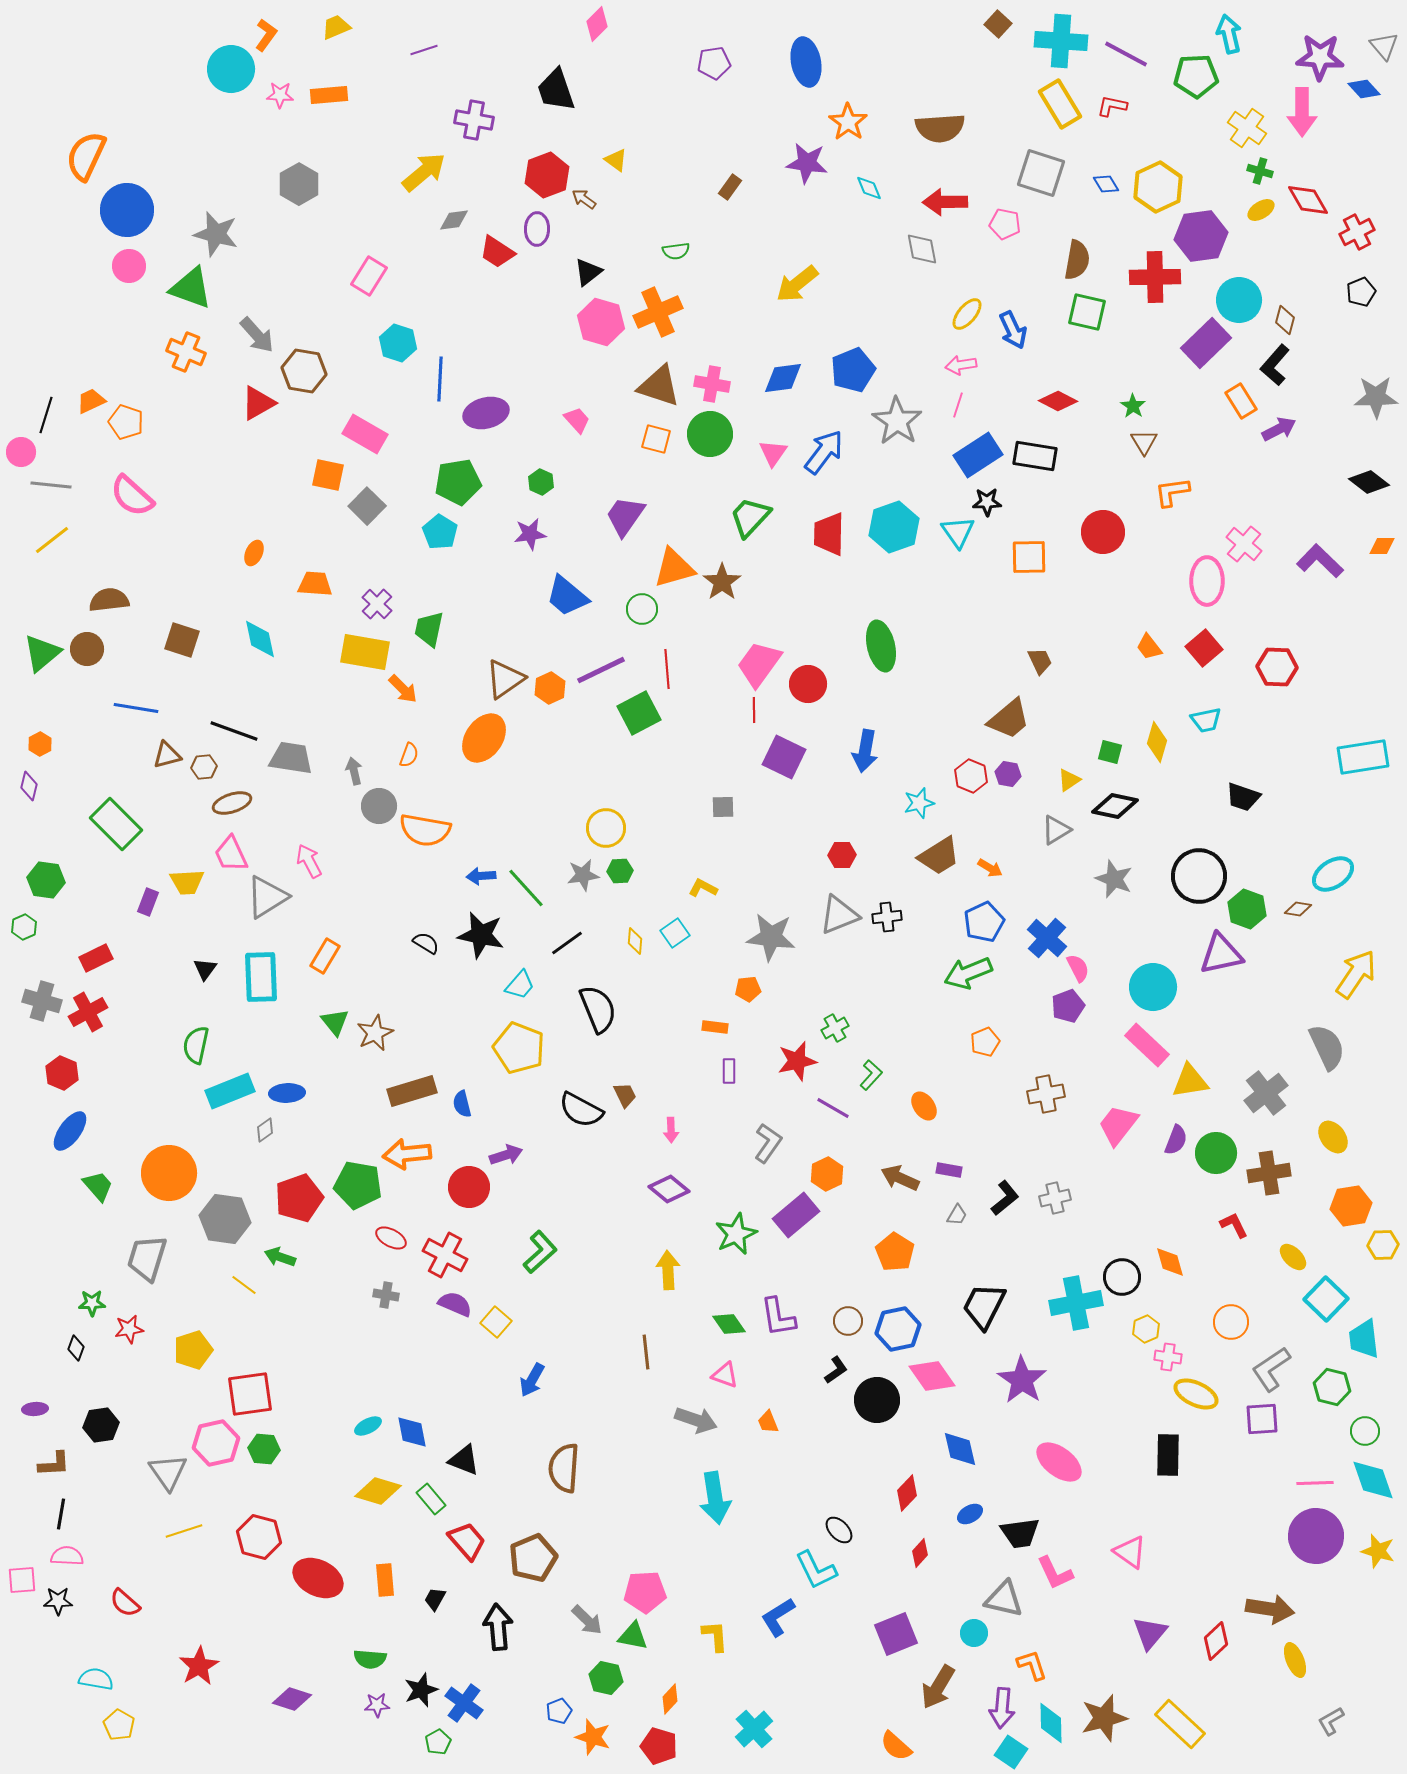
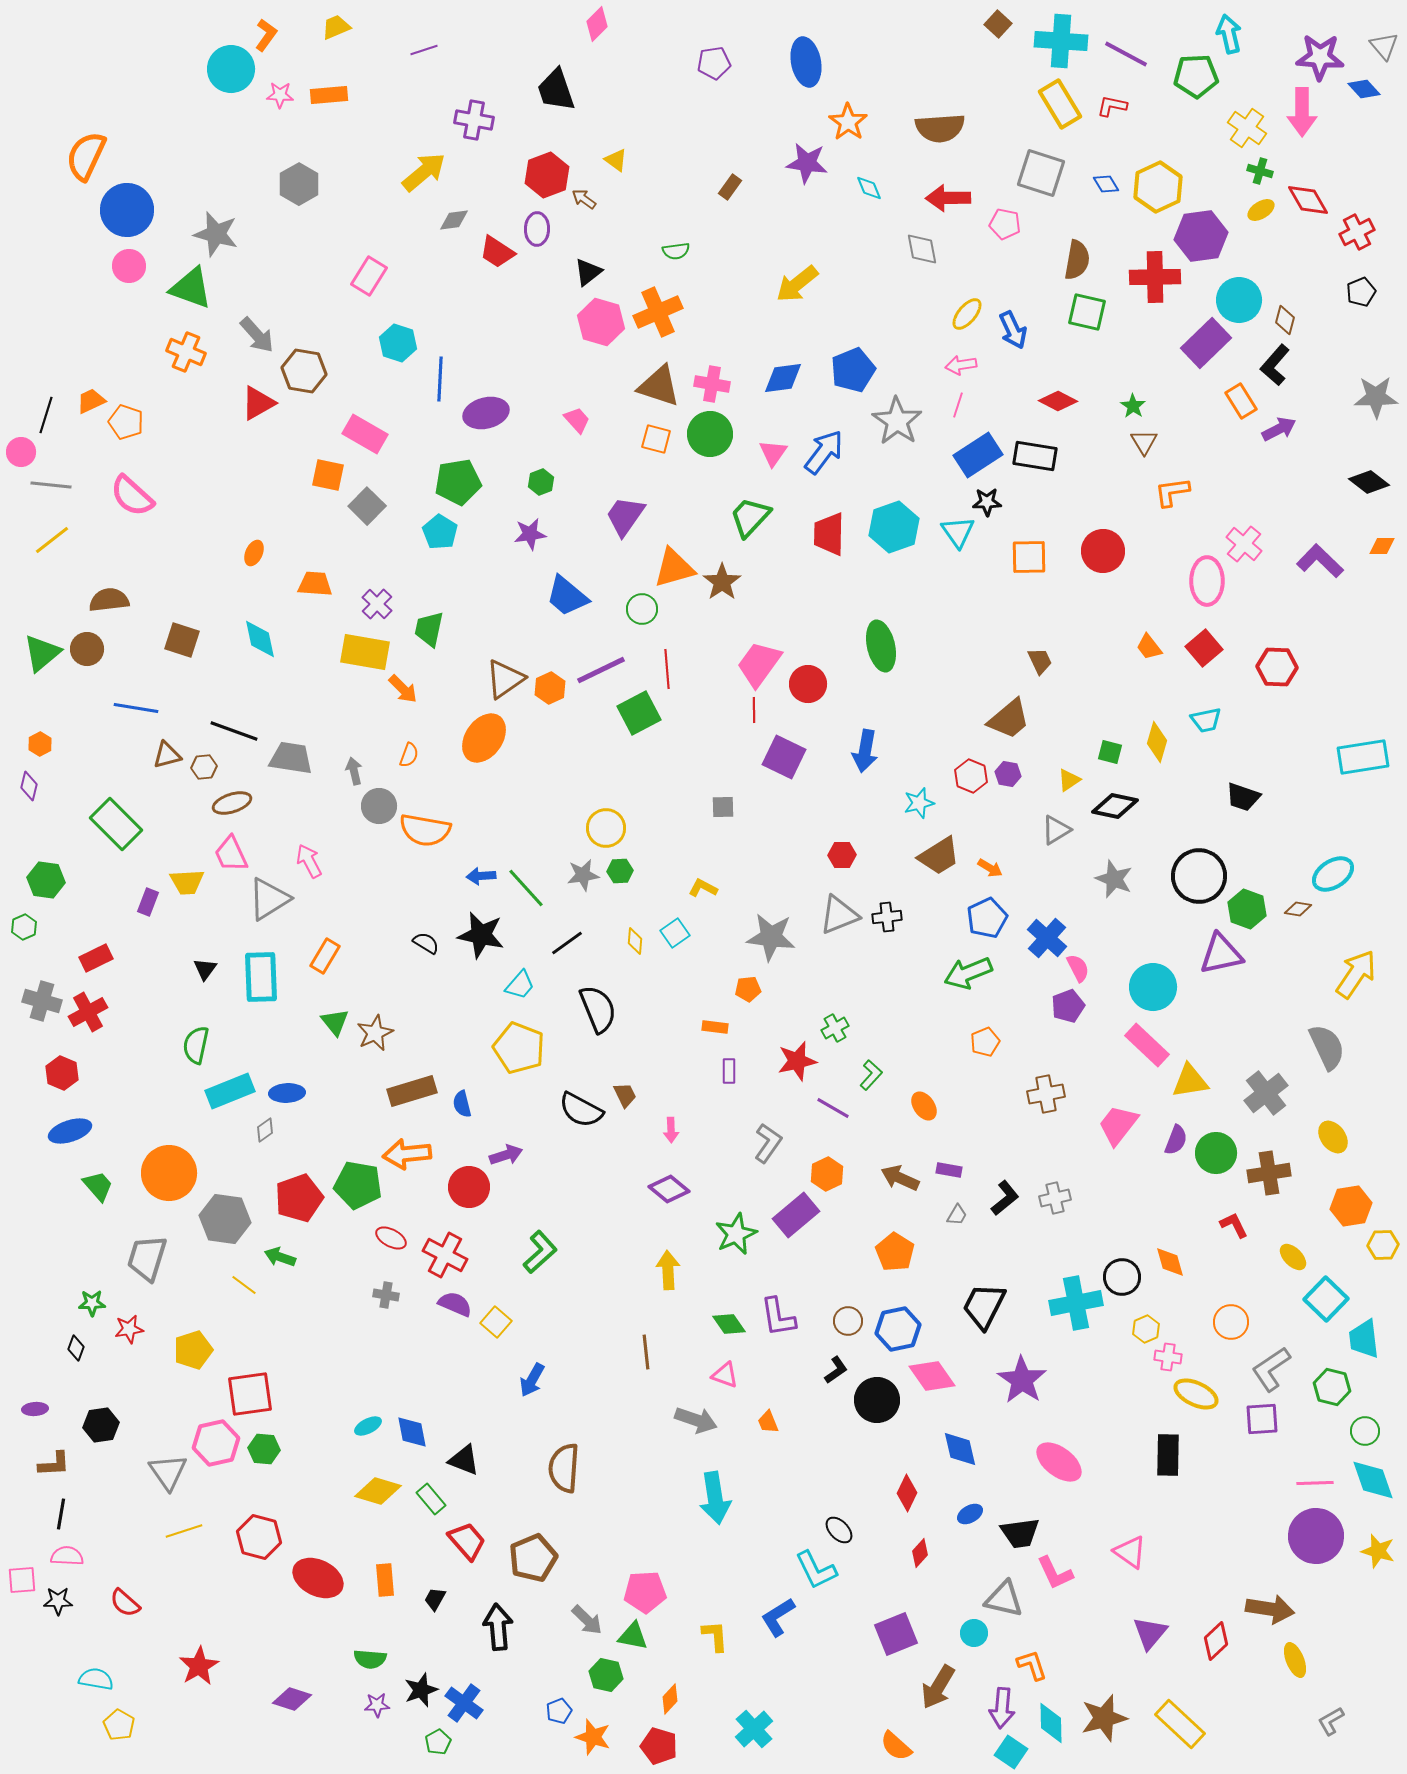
red arrow at (945, 202): moved 3 px right, 4 px up
green hexagon at (541, 482): rotated 15 degrees clockwise
red circle at (1103, 532): moved 19 px down
gray triangle at (267, 897): moved 2 px right, 2 px down
blue pentagon at (984, 922): moved 3 px right, 4 px up
blue ellipse at (70, 1131): rotated 36 degrees clockwise
red diamond at (907, 1493): rotated 18 degrees counterclockwise
green hexagon at (606, 1678): moved 3 px up
